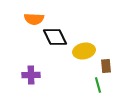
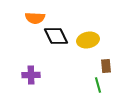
orange semicircle: moved 1 px right, 1 px up
black diamond: moved 1 px right, 1 px up
yellow ellipse: moved 4 px right, 11 px up
